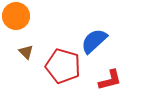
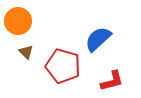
orange circle: moved 2 px right, 5 px down
blue semicircle: moved 4 px right, 2 px up
red L-shape: moved 2 px right, 1 px down
